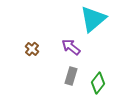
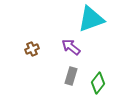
cyan triangle: moved 2 px left; rotated 20 degrees clockwise
brown cross: rotated 24 degrees clockwise
